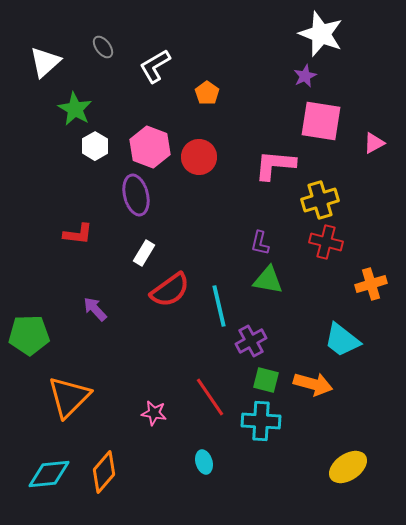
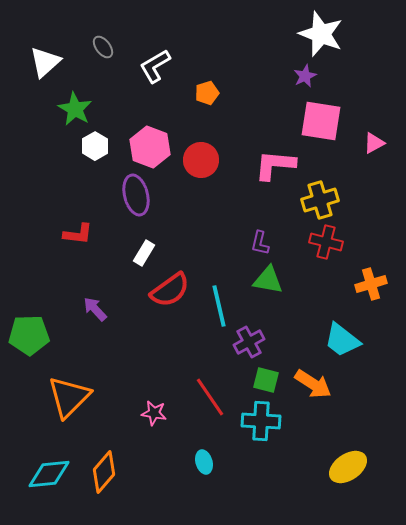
orange pentagon: rotated 20 degrees clockwise
red circle: moved 2 px right, 3 px down
purple cross: moved 2 px left, 1 px down
orange arrow: rotated 18 degrees clockwise
